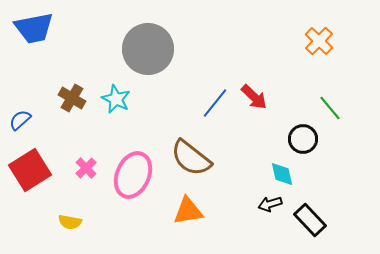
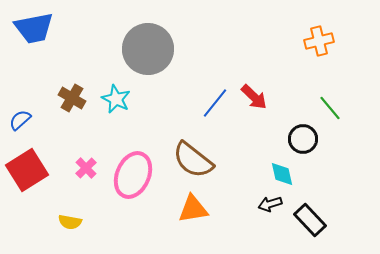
orange cross: rotated 32 degrees clockwise
brown semicircle: moved 2 px right, 2 px down
red square: moved 3 px left
orange triangle: moved 5 px right, 2 px up
